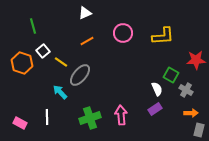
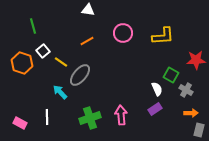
white triangle: moved 3 px right, 3 px up; rotated 32 degrees clockwise
